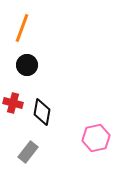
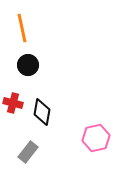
orange line: rotated 32 degrees counterclockwise
black circle: moved 1 px right
